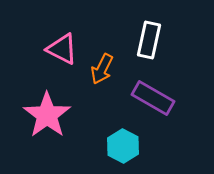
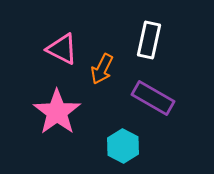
pink star: moved 10 px right, 3 px up
